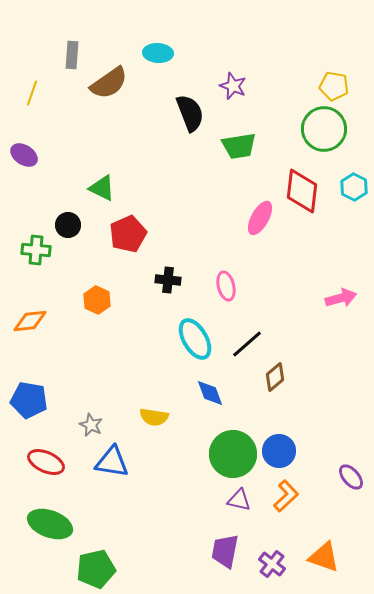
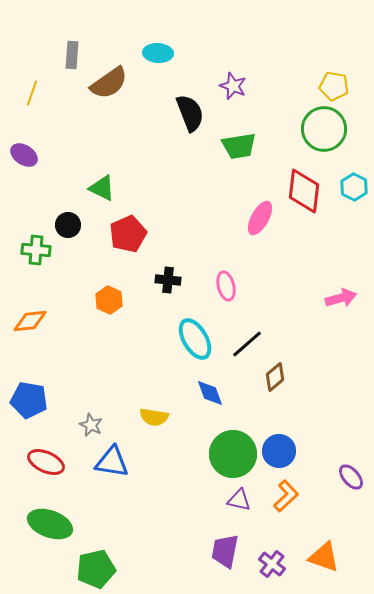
red diamond at (302, 191): moved 2 px right
orange hexagon at (97, 300): moved 12 px right
